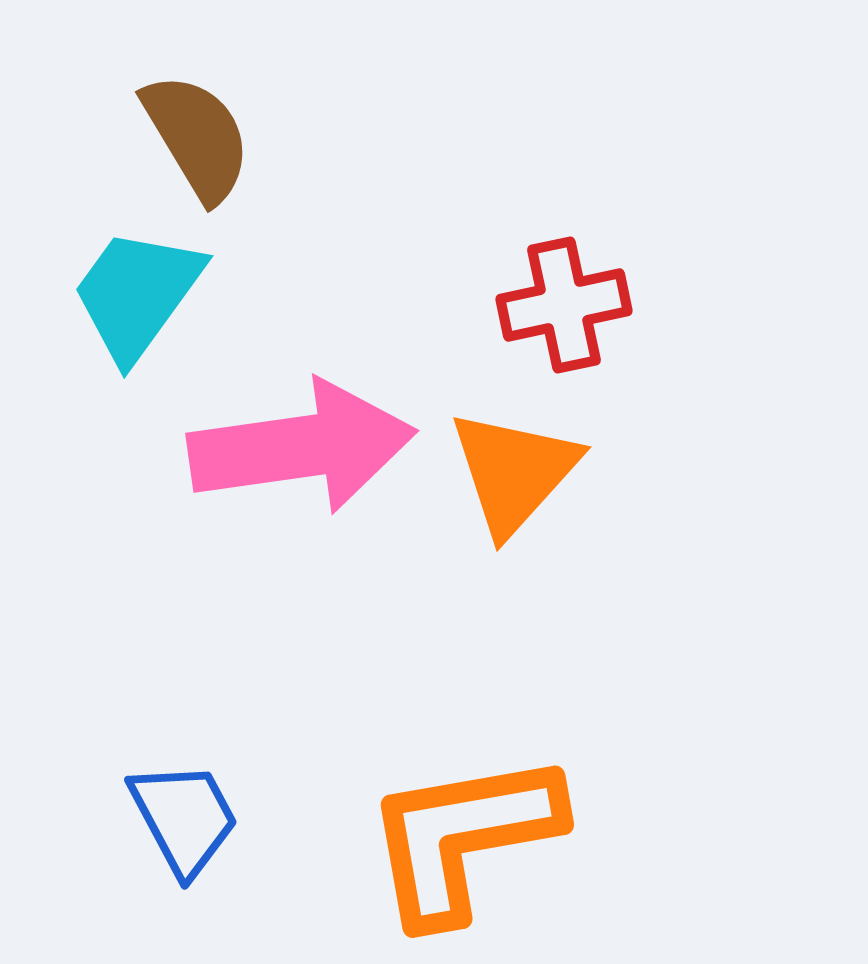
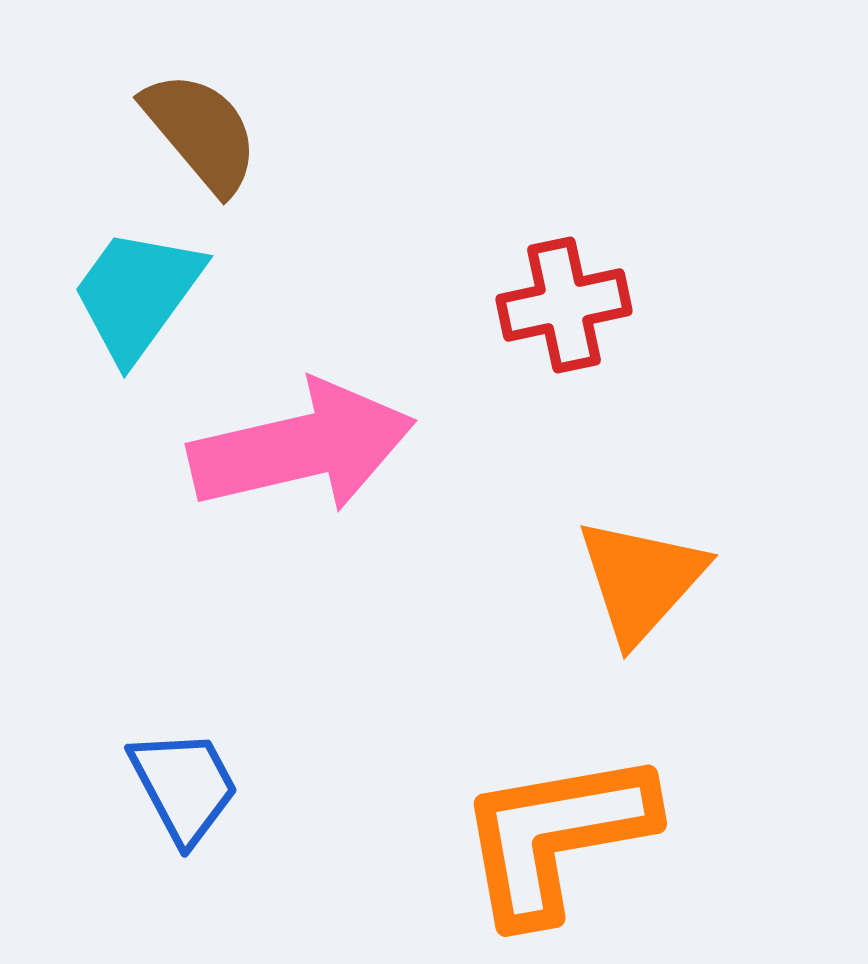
brown semicircle: moved 4 px right, 5 px up; rotated 9 degrees counterclockwise
pink arrow: rotated 5 degrees counterclockwise
orange triangle: moved 127 px right, 108 px down
blue trapezoid: moved 32 px up
orange L-shape: moved 93 px right, 1 px up
